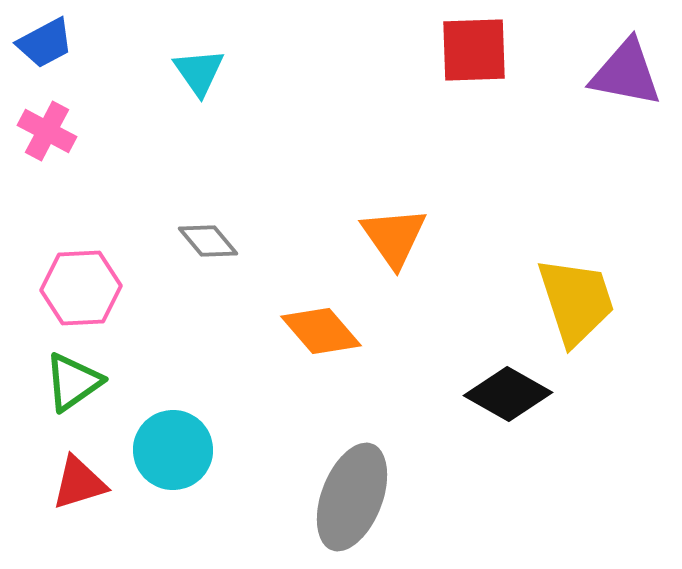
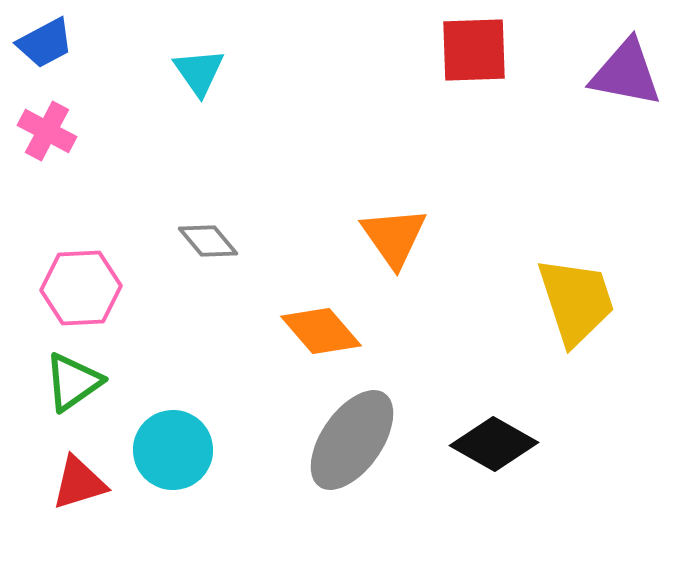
black diamond: moved 14 px left, 50 px down
gray ellipse: moved 57 px up; rotated 14 degrees clockwise
